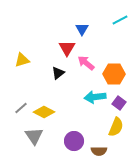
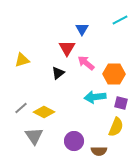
purple square: moved 2 px right; rotated 24 degrees counterclockwise
